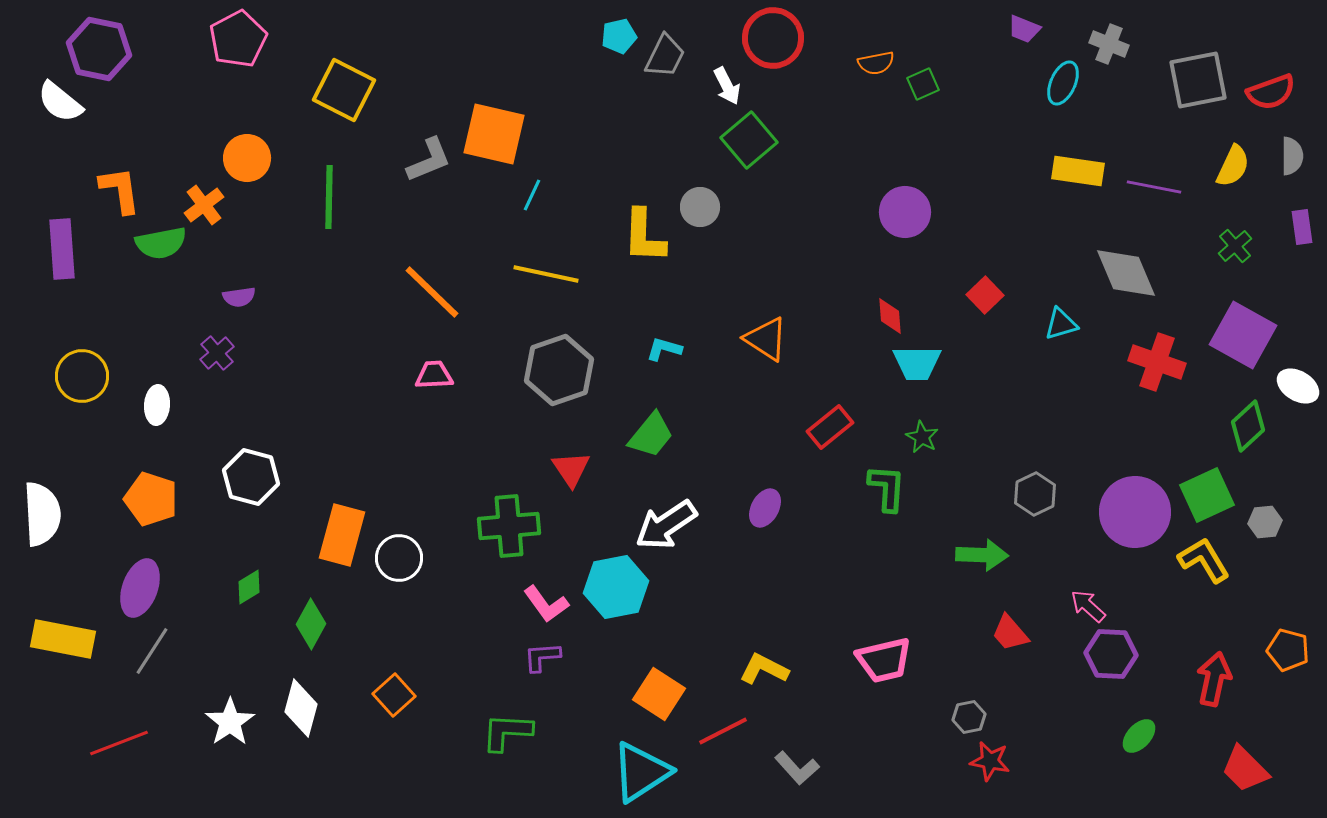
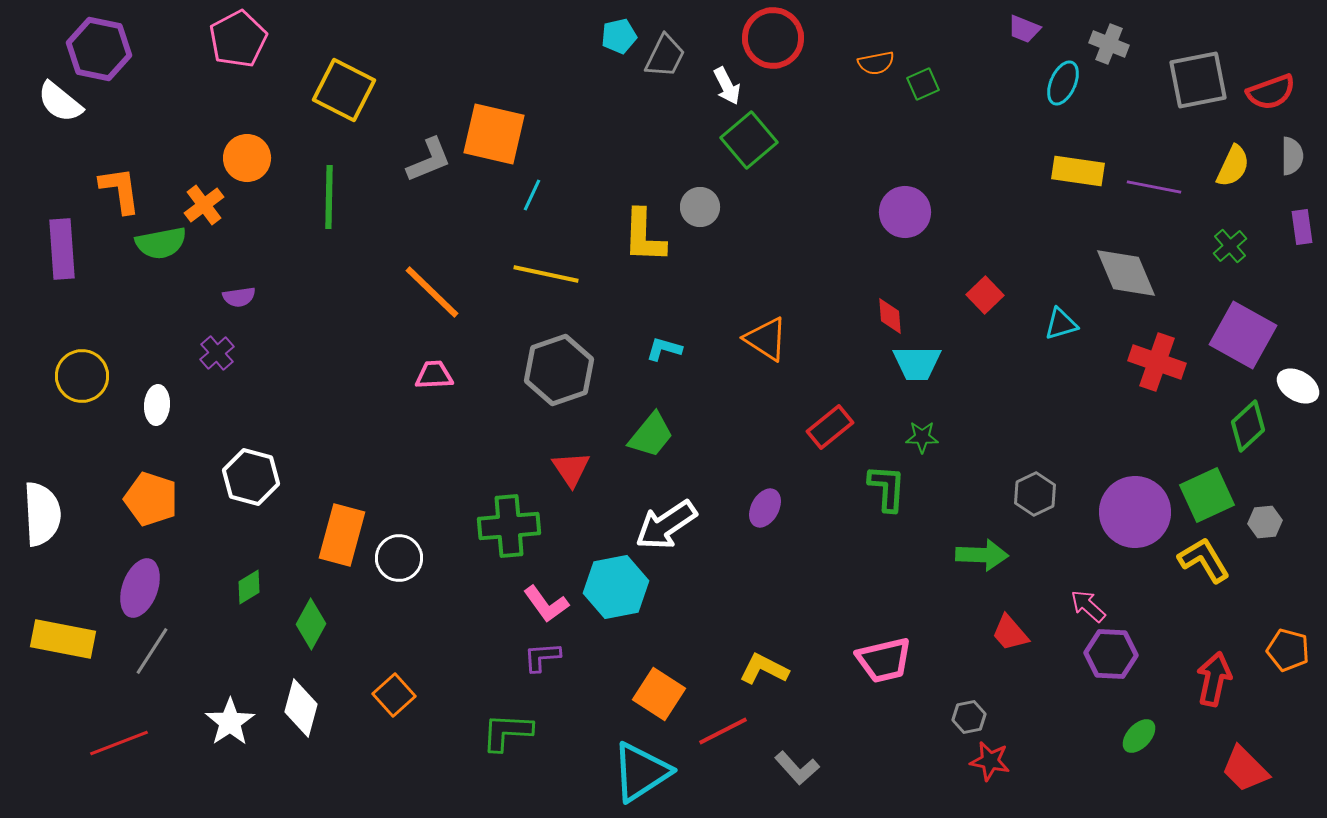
green cross at (1235, 246): moved 5 px left
green star at (922, 437): rotated 28 degrees counterclockwise
